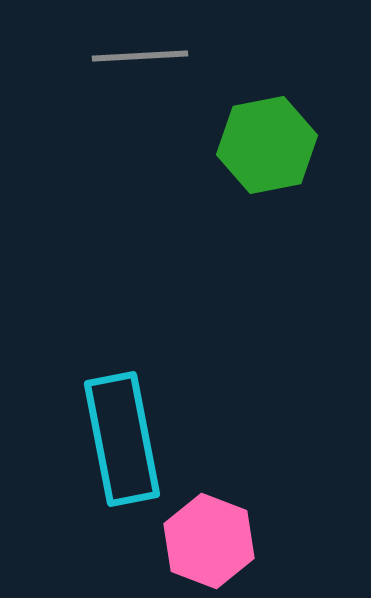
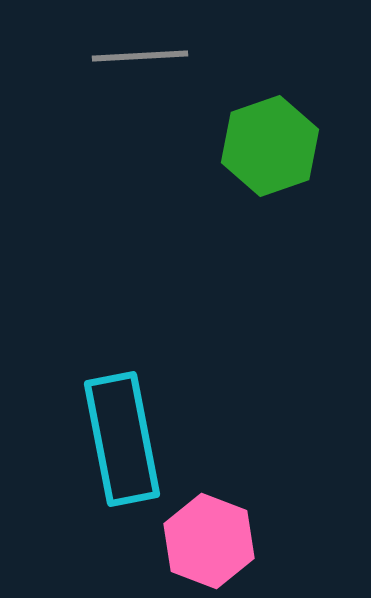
green hexagon: moved 3 px right, 1 px down; rotated 8 degrees counterclockwise
